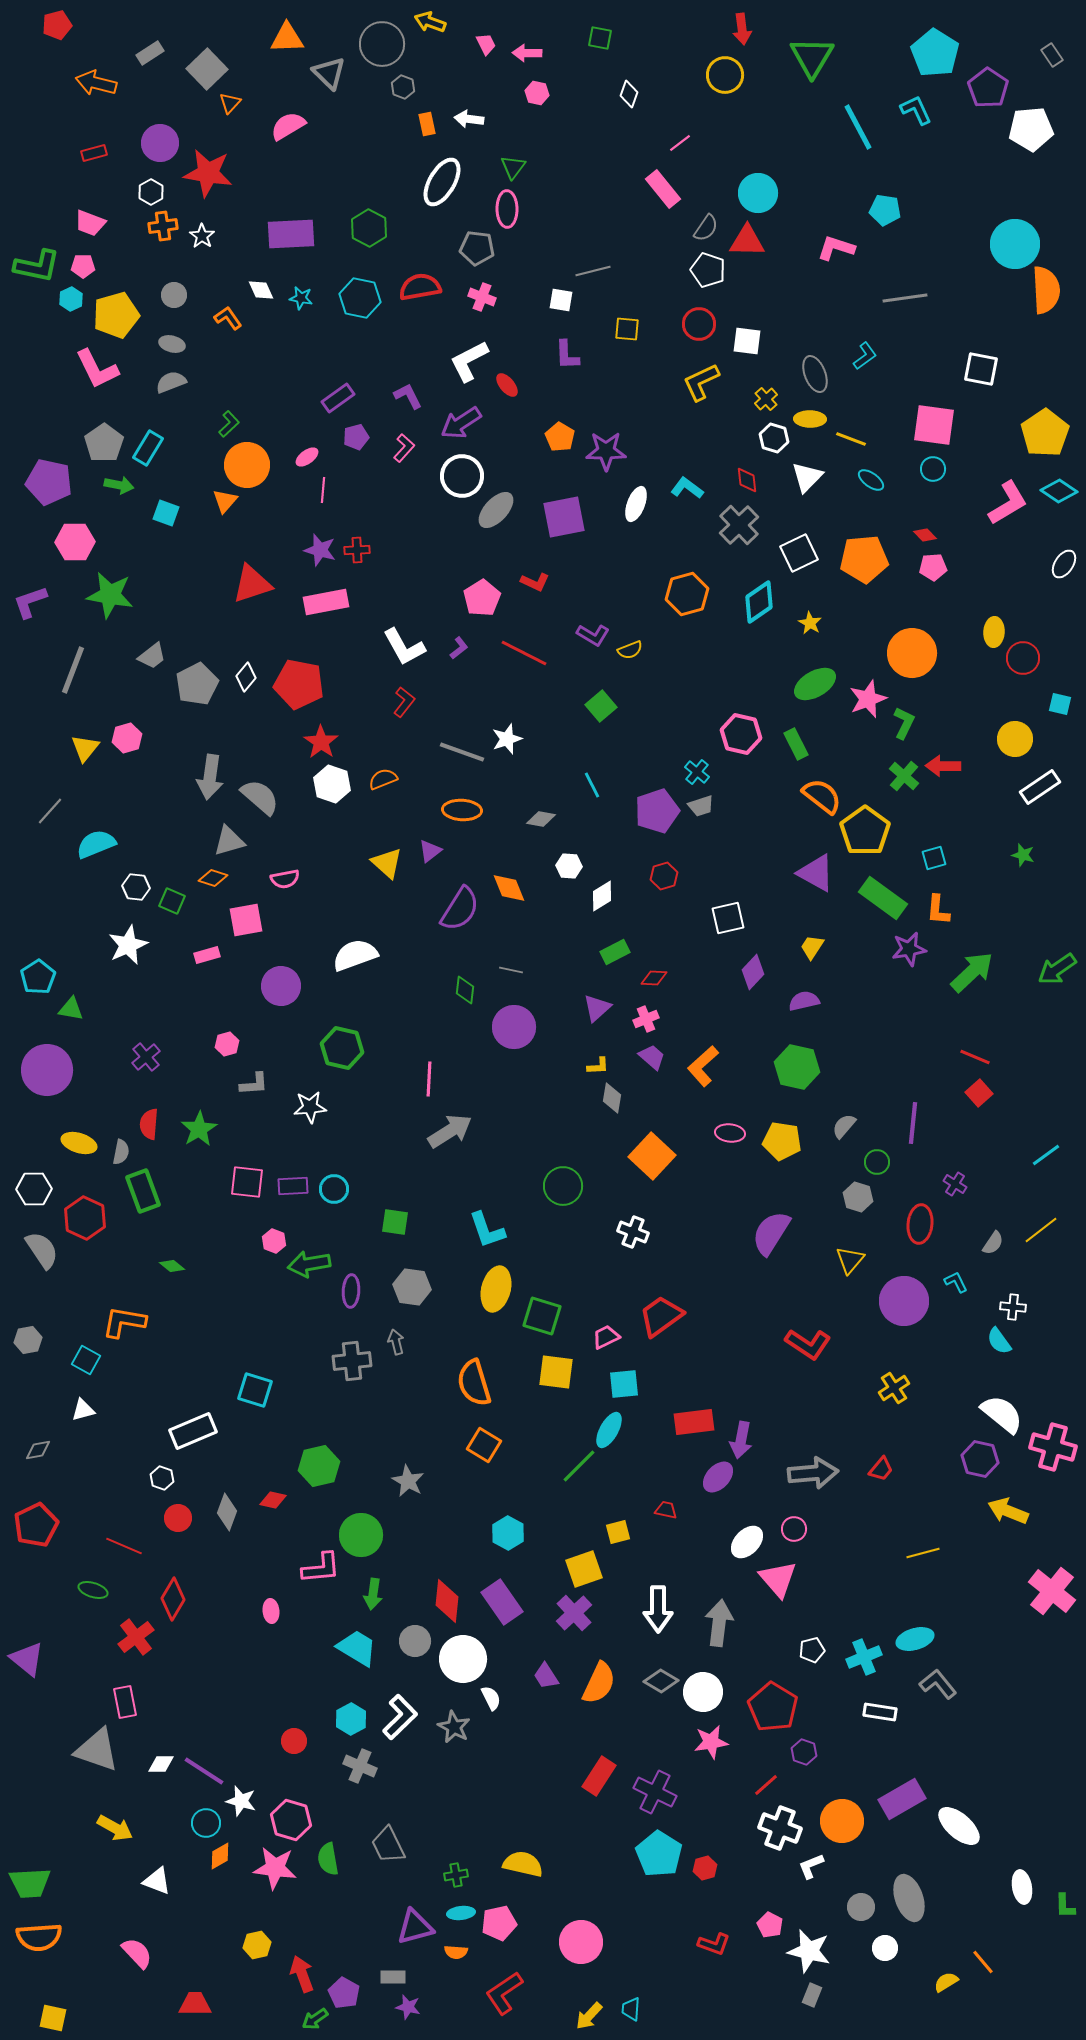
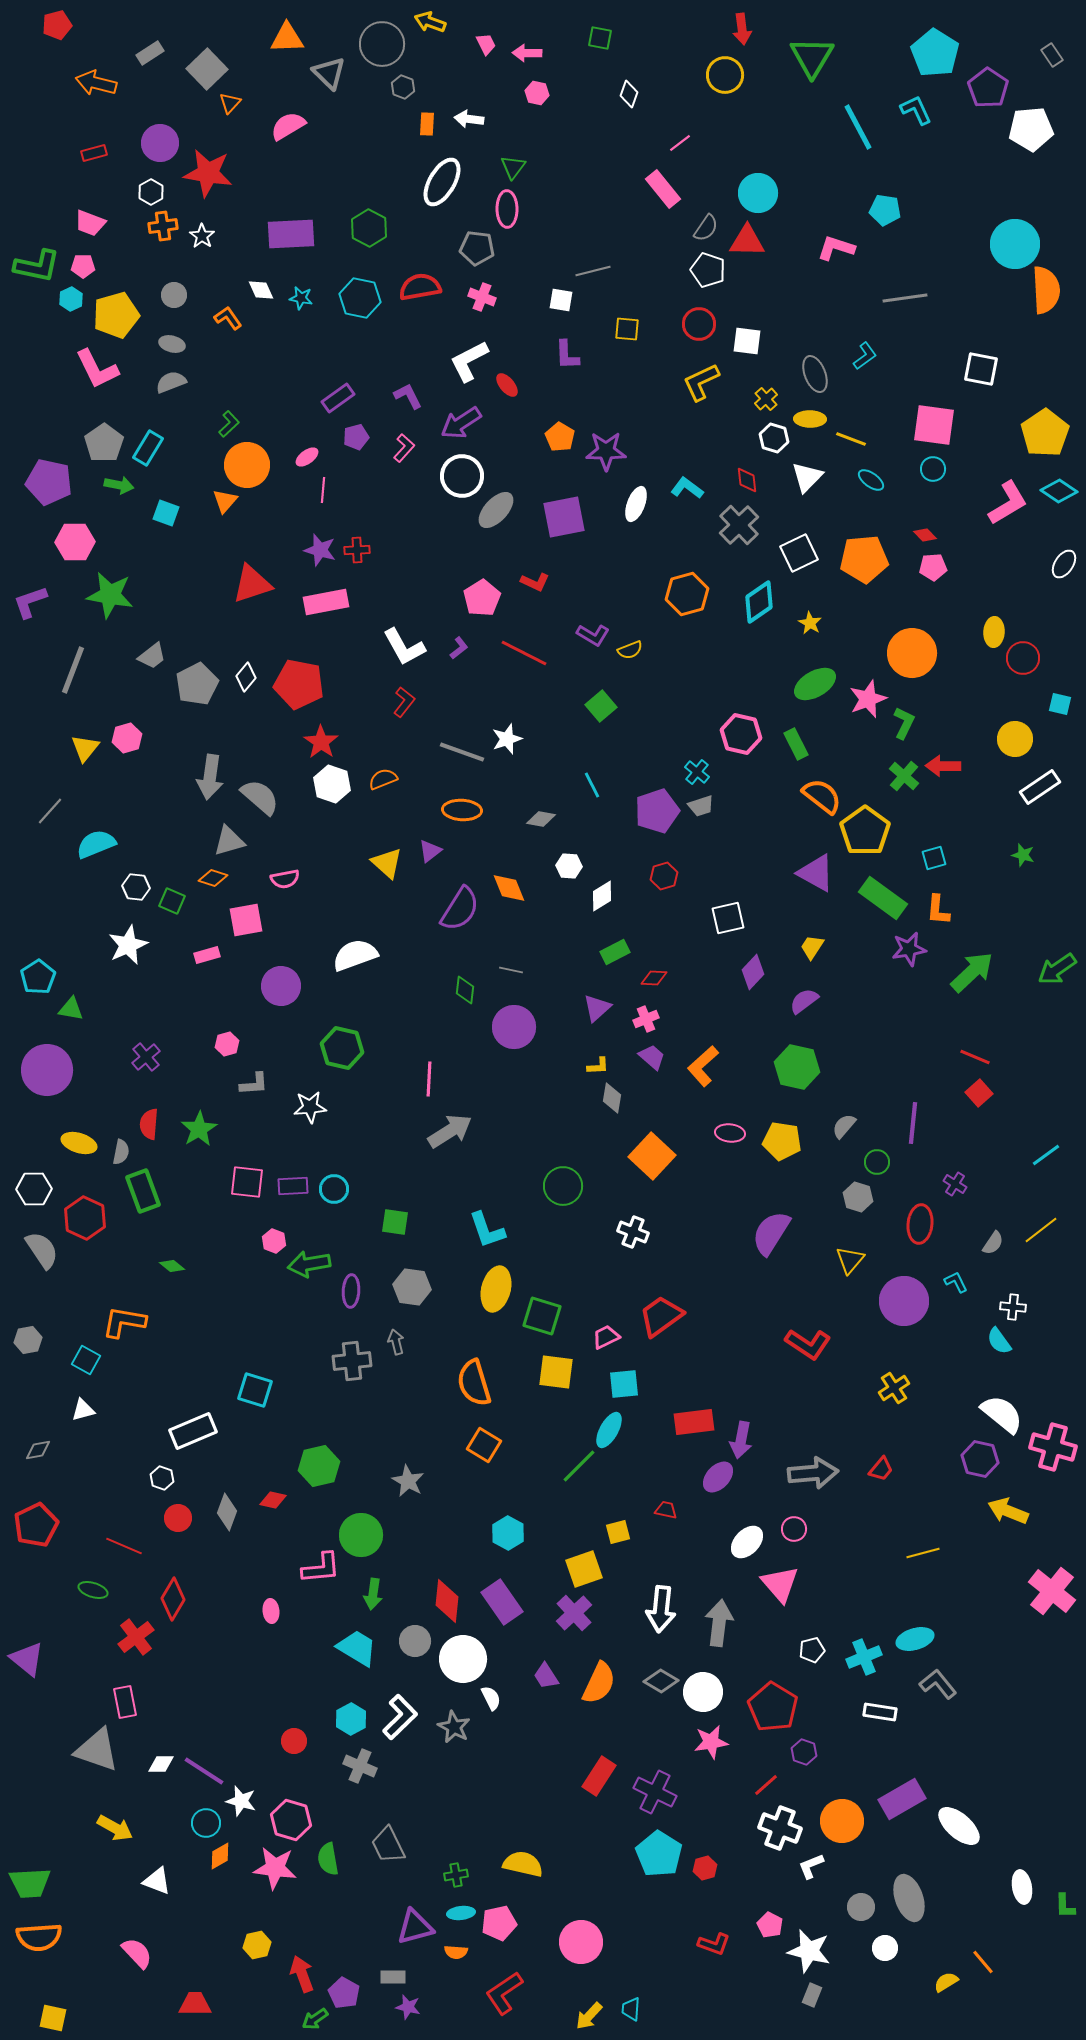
orange rectangle at (427, 124): rotated 15 degrees clockwise
purple semicircle at (804, 1001): rotated 24 degrees counterclockwise
pink triangle at (778, 1579): moved 2 px right, 5 px down
white arrow at (658, 1609): moved 3 px right; rotated 6 degrees clockwise
